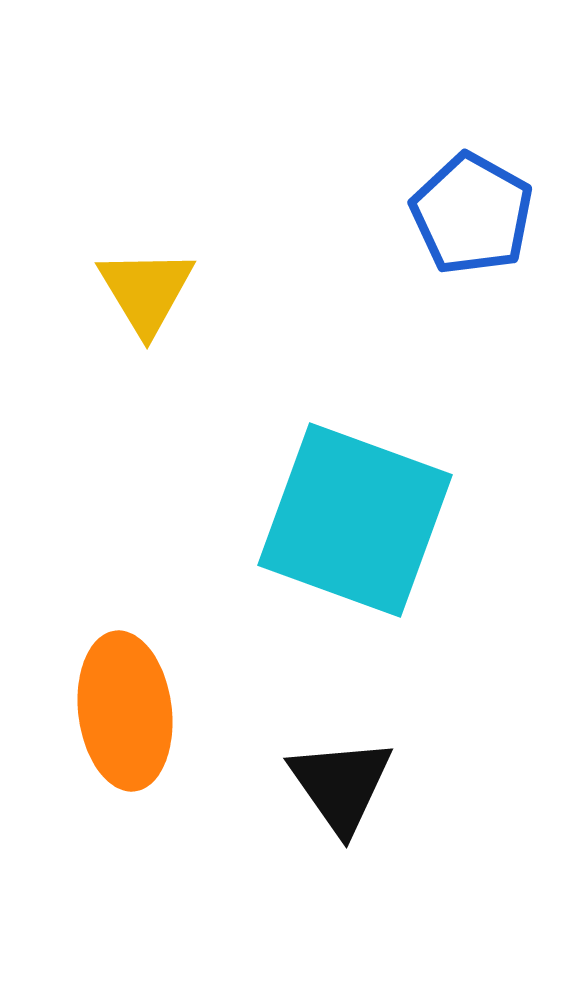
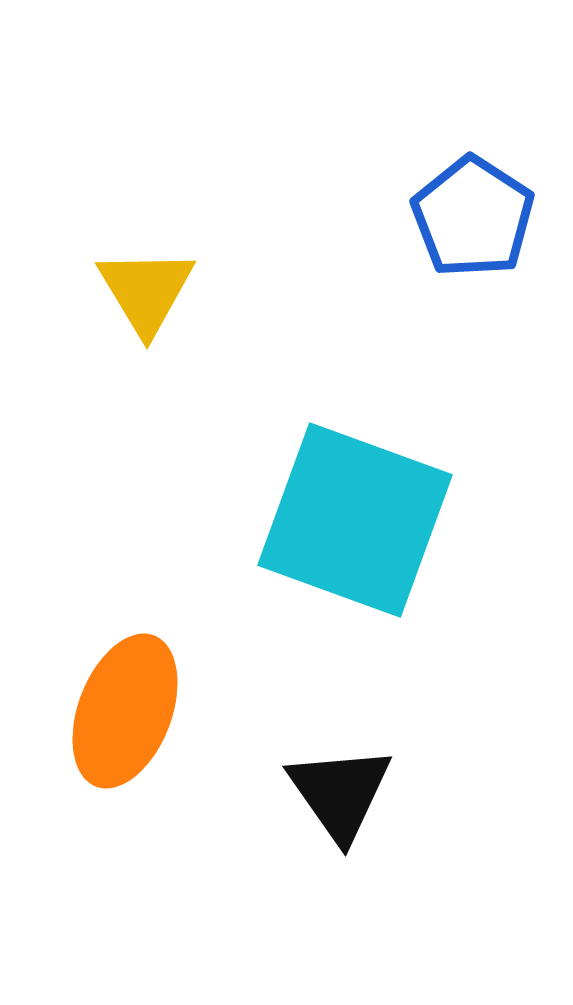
blue pentagon: moved 1 px right, 3 px down; rotated 4 degrees clockwise
orange ellipse: rotated 28 degrees clockwise
black triangle: moved 1 px left, 8 px down
